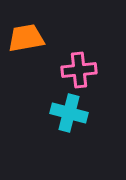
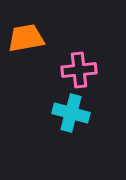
cyan cross: moved 2 px right
